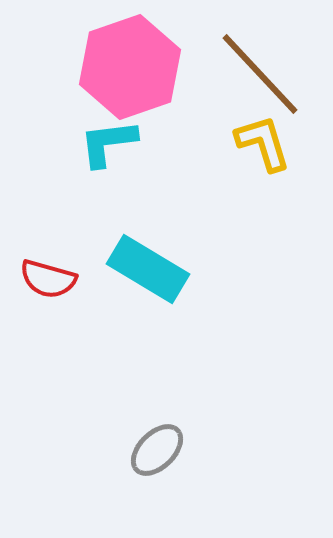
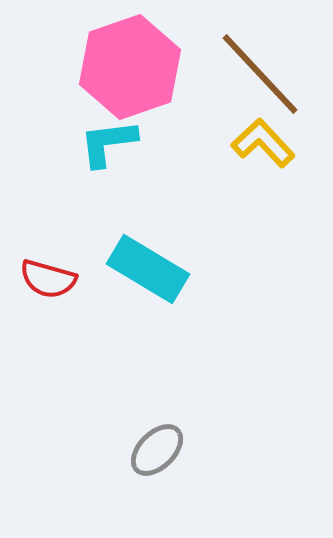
yellow L-shape: rotated 26 degrees counterclockwise
